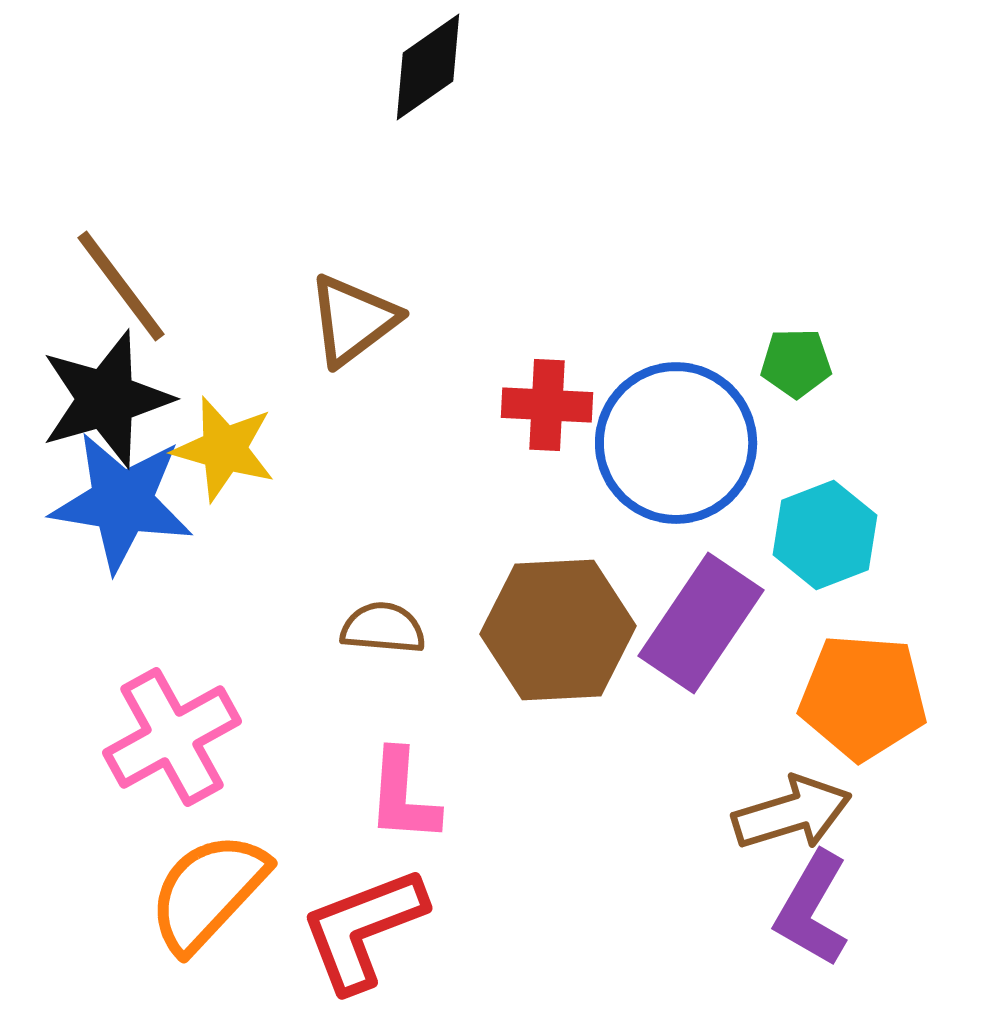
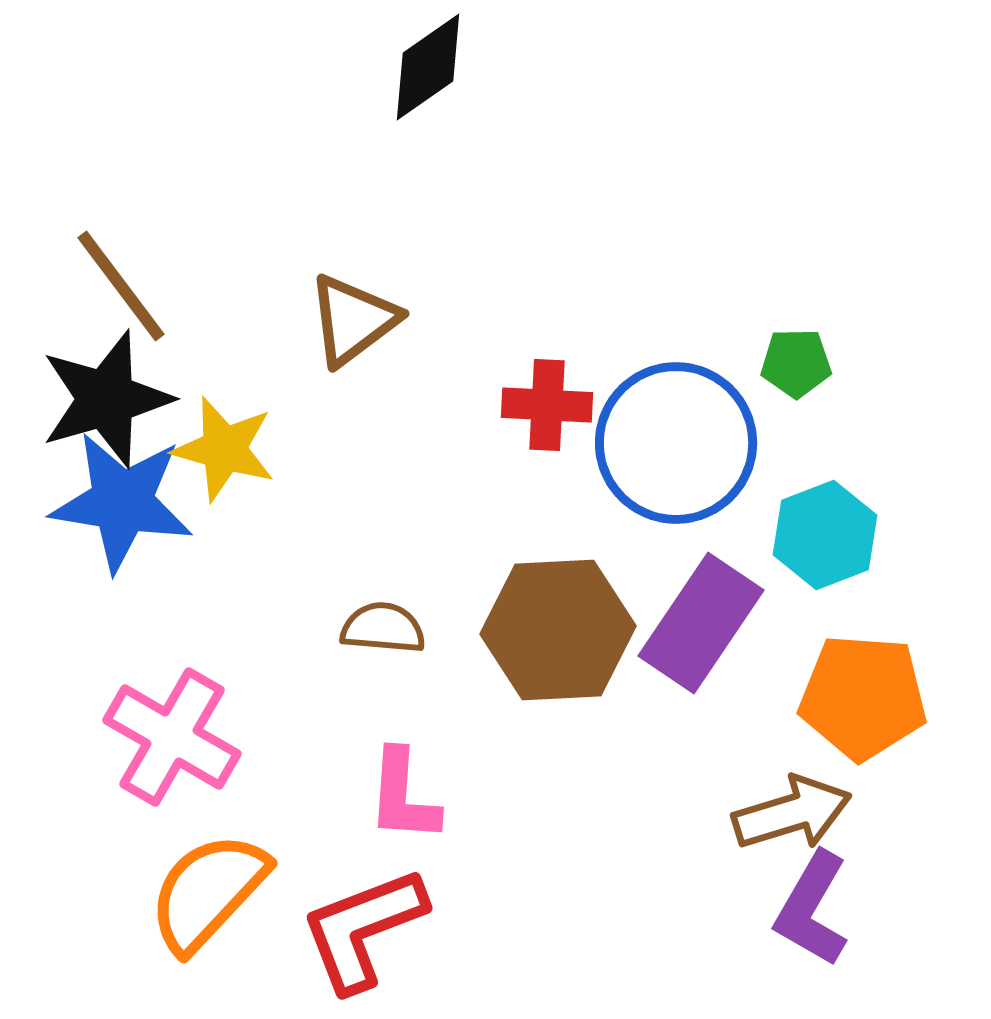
pink cross: rotated 31 degrees counterclockwise
